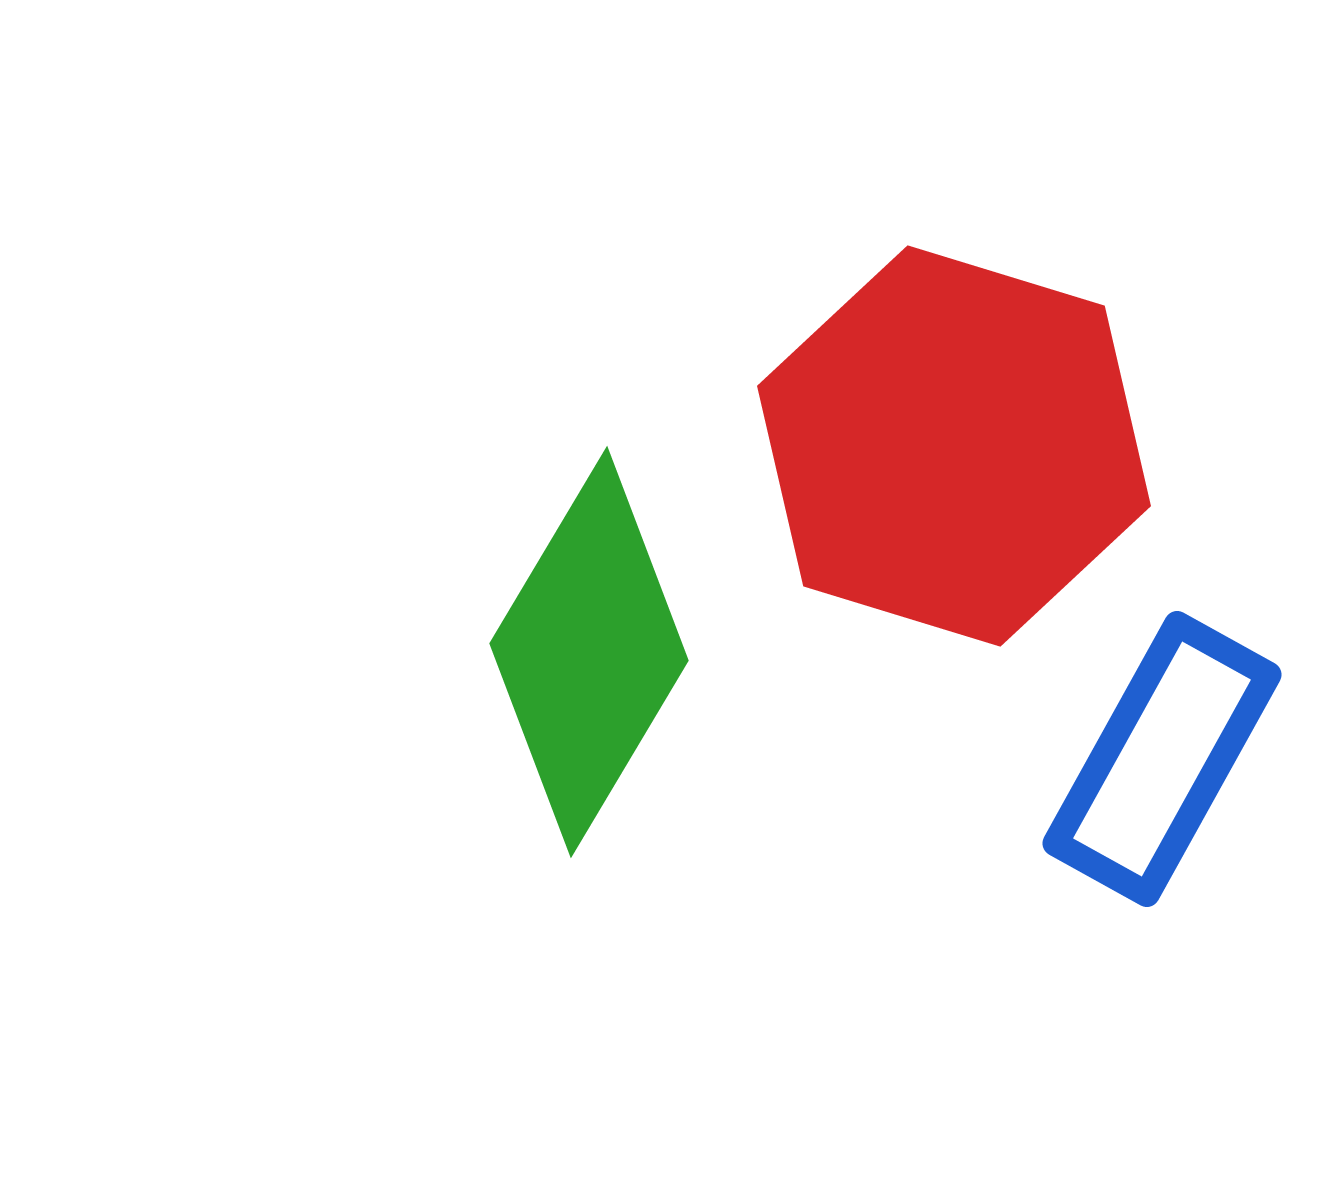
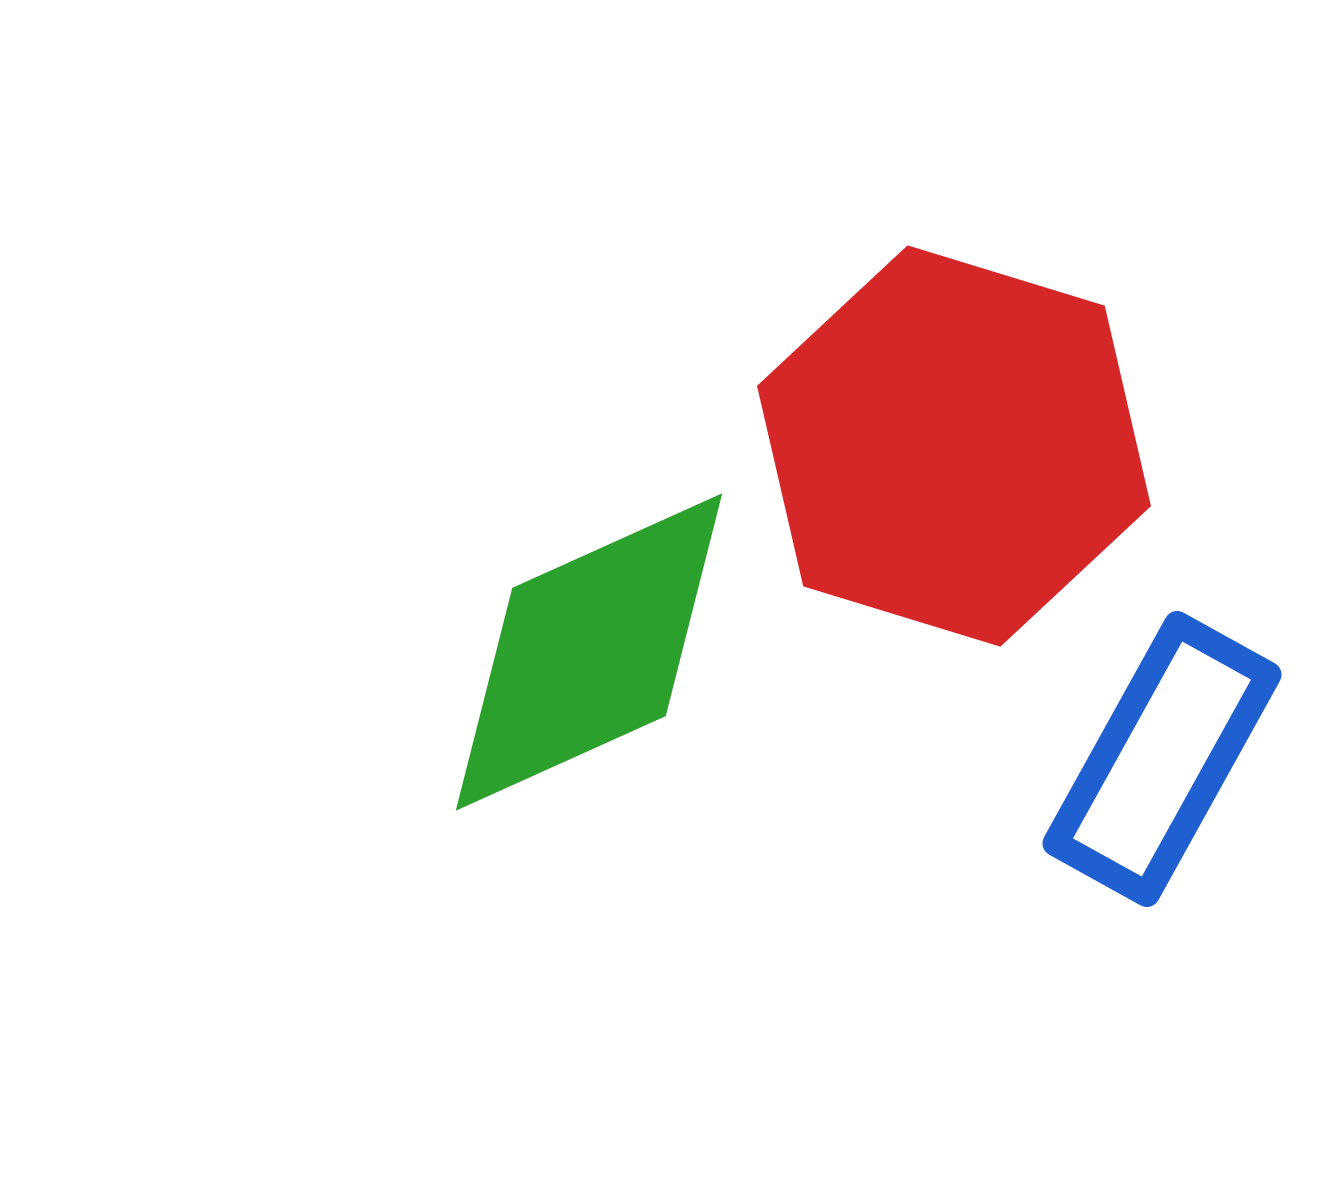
green diamond: rotated 35 degrees clockwise
